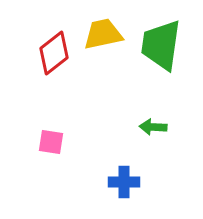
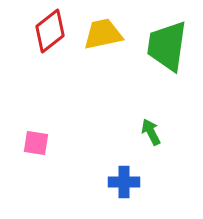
green trapezoid: moved 6 px right, 1 px down
red diamond: moved 4 px left, 22 px up
green arrow: moved 2 px left, 5 px down; rotated 60 degrees clockwise
pink square: moved 15 px left, 1 px down
